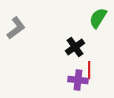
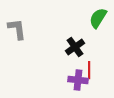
gray L-shape: moved 1 px right, 1 px down; rotated 60 degrees counterclockwise
